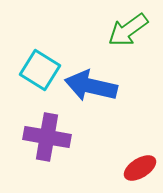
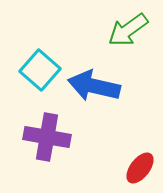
cyan square: rotated 9 degrees clockwise
blue arrow: moved 3 px right
red ellipse: rotated 20 degrees counterclockwise
